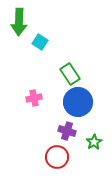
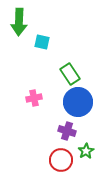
cyan square: moved 2 px right; rotated 21 degrees counterclockwise
green star: moved 8 px left, 9 px down
red circle: moved 4 px right, 3 px down
